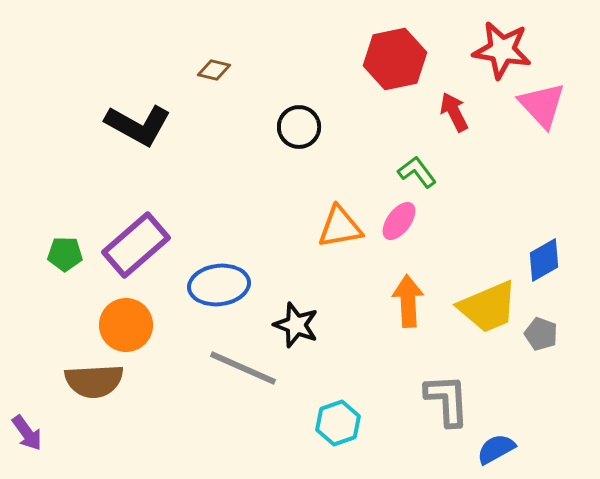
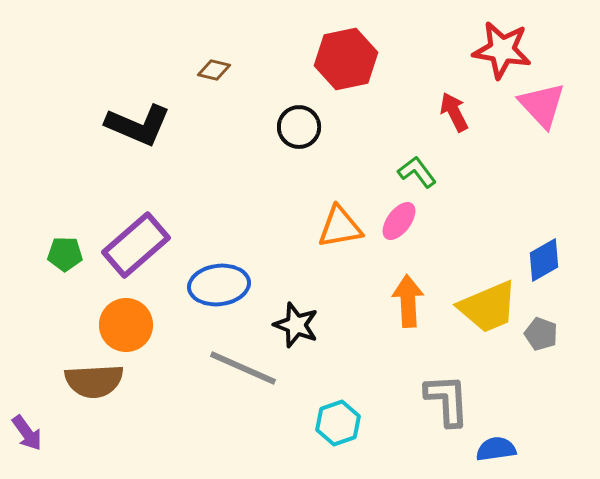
red hexagon: moved 49 px left
black L-shape: rotated 6 degrees counterclockwise
blue semicircle: rotated 21 degrees clockwise
